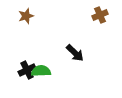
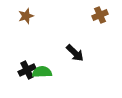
green semicircle: moved 1 px right, 1 px down
